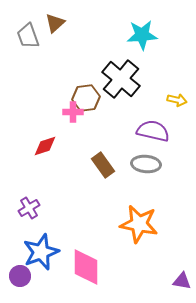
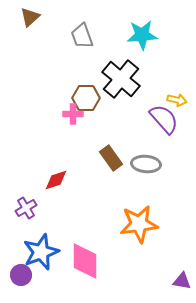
brown triangle: moved 25 px left, 6 px up
gray trapezoid: moved 54 px right
brown hexagon: rotated 8 degrees clockwise
pink cross: moved 2 px down
purple semicircle: moved 11 px right, 12 px up; rotated 36 degrees clockwise
red diamond: moved 11 px right, 34 px down
brown rectangle: moved 8 px right, 7 px up
purple cross: moved 3 px left
orange star: rotated 18 degrees counterclockwise
pink diamond: moved 1 px left, 6 px up
purple circle: moved 1 px right, 1 px up
